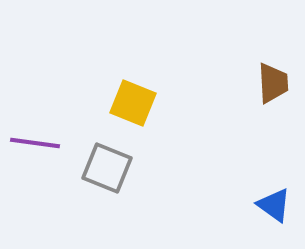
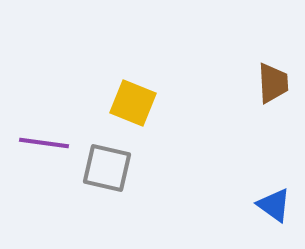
purple line: moved 9 px right
gray square: rotated 9 degrees counterclockwise
